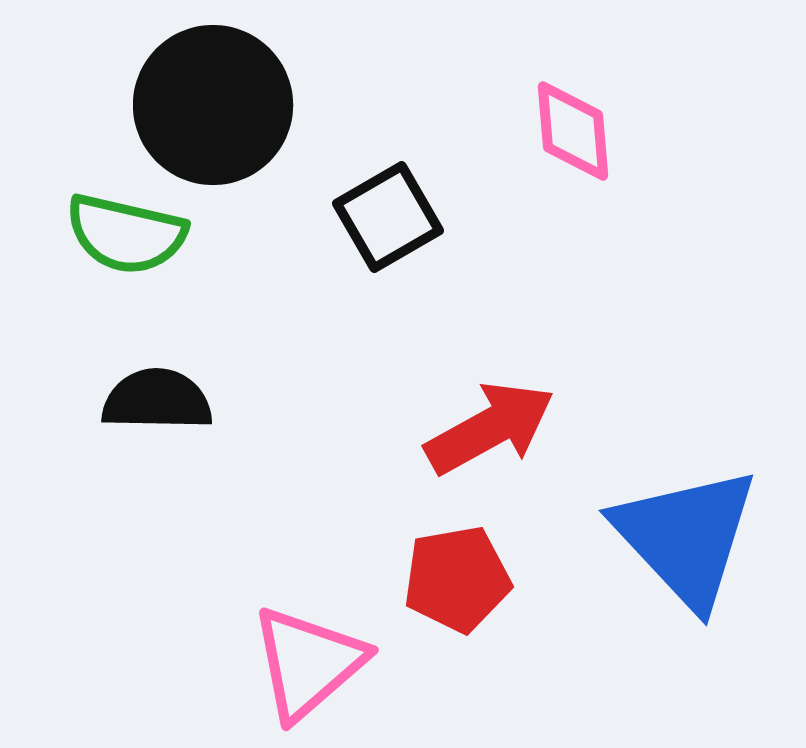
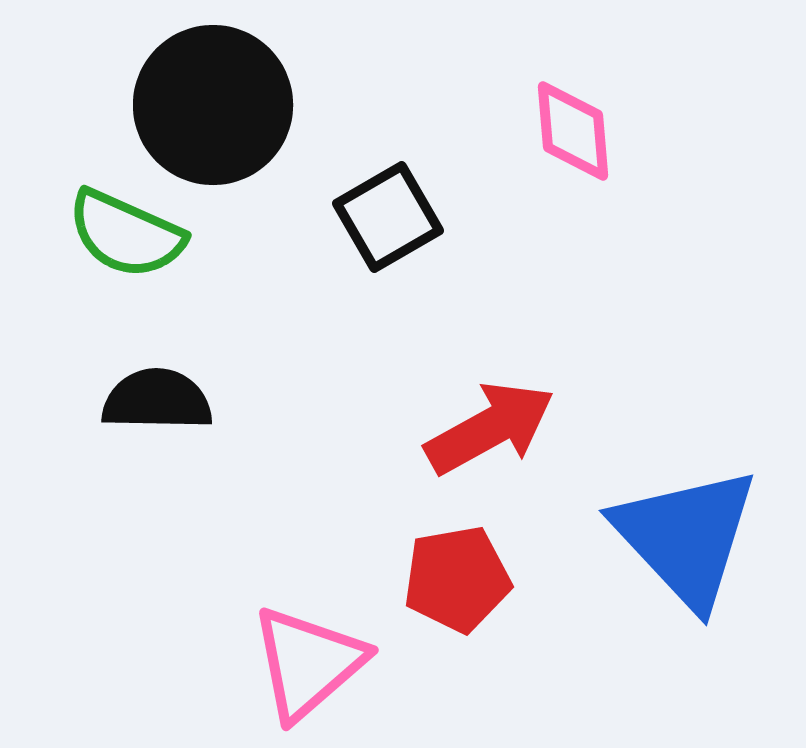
green semicircle: rotated 11 degrees clockwise
